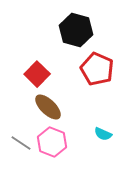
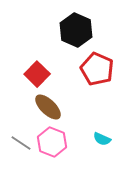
black hexagon: rotated 8 degrees clockwise
cyan semicircle: moved 1 px left, 5 px down
